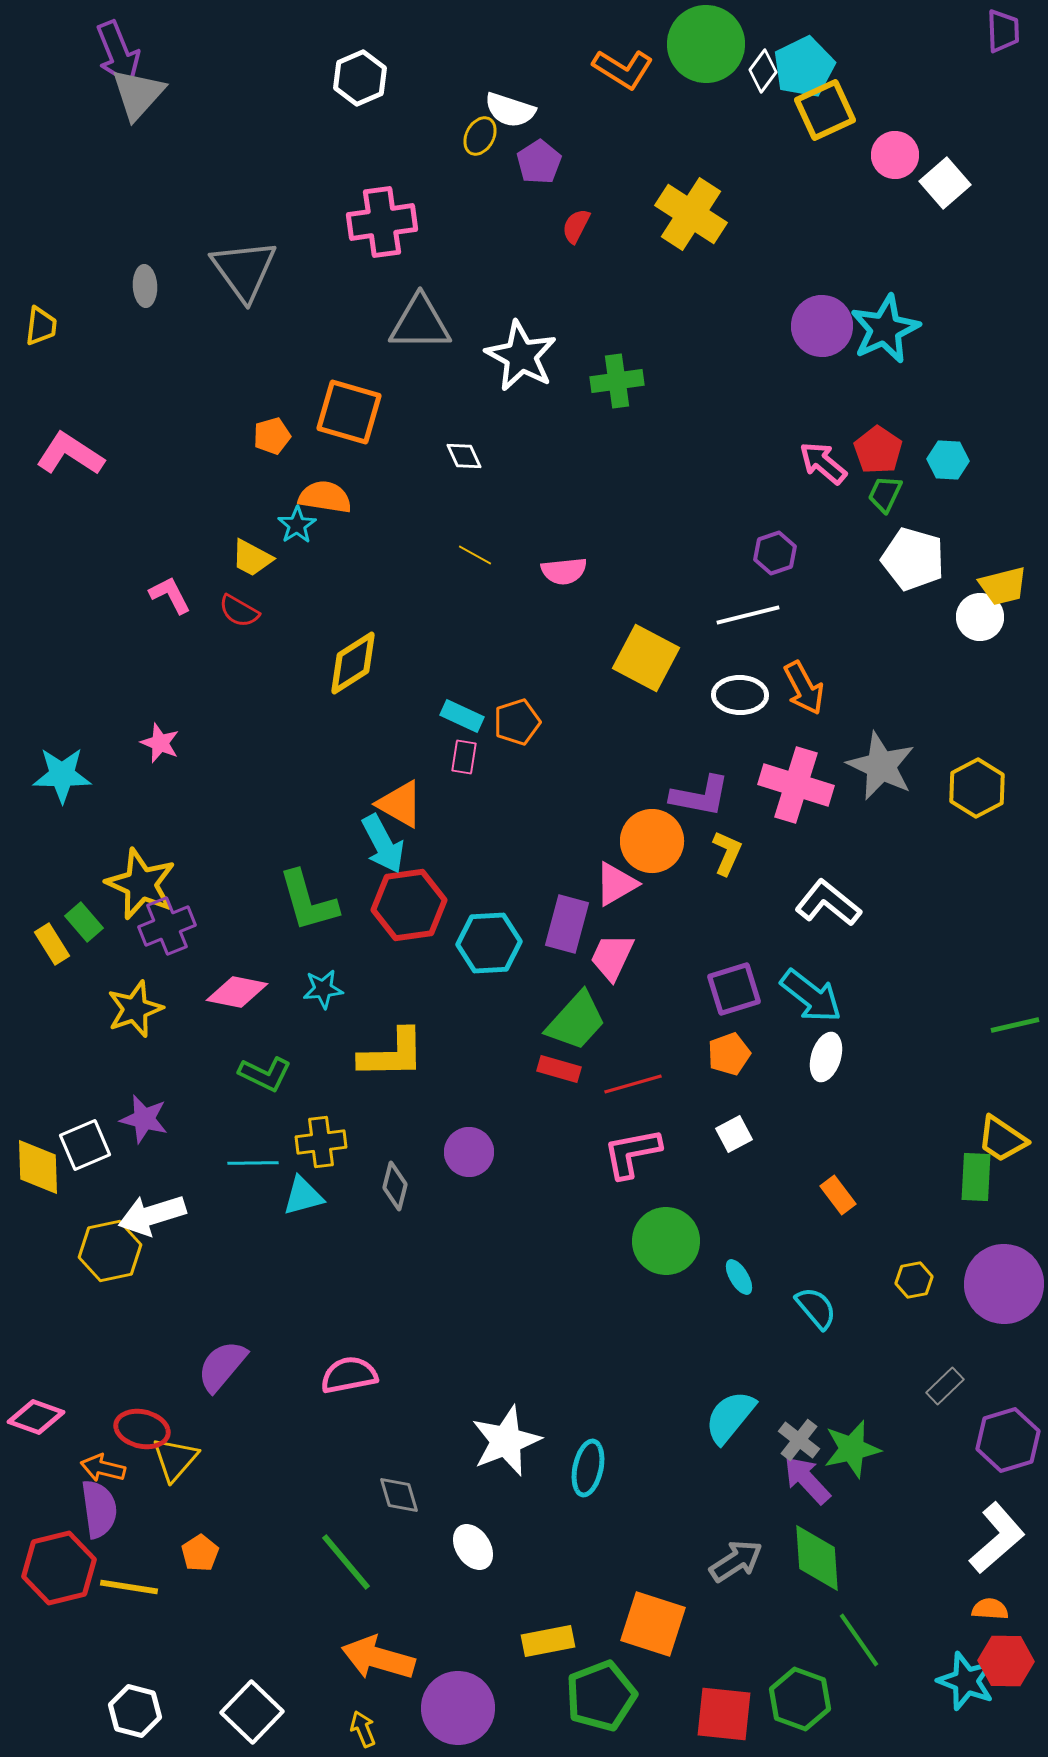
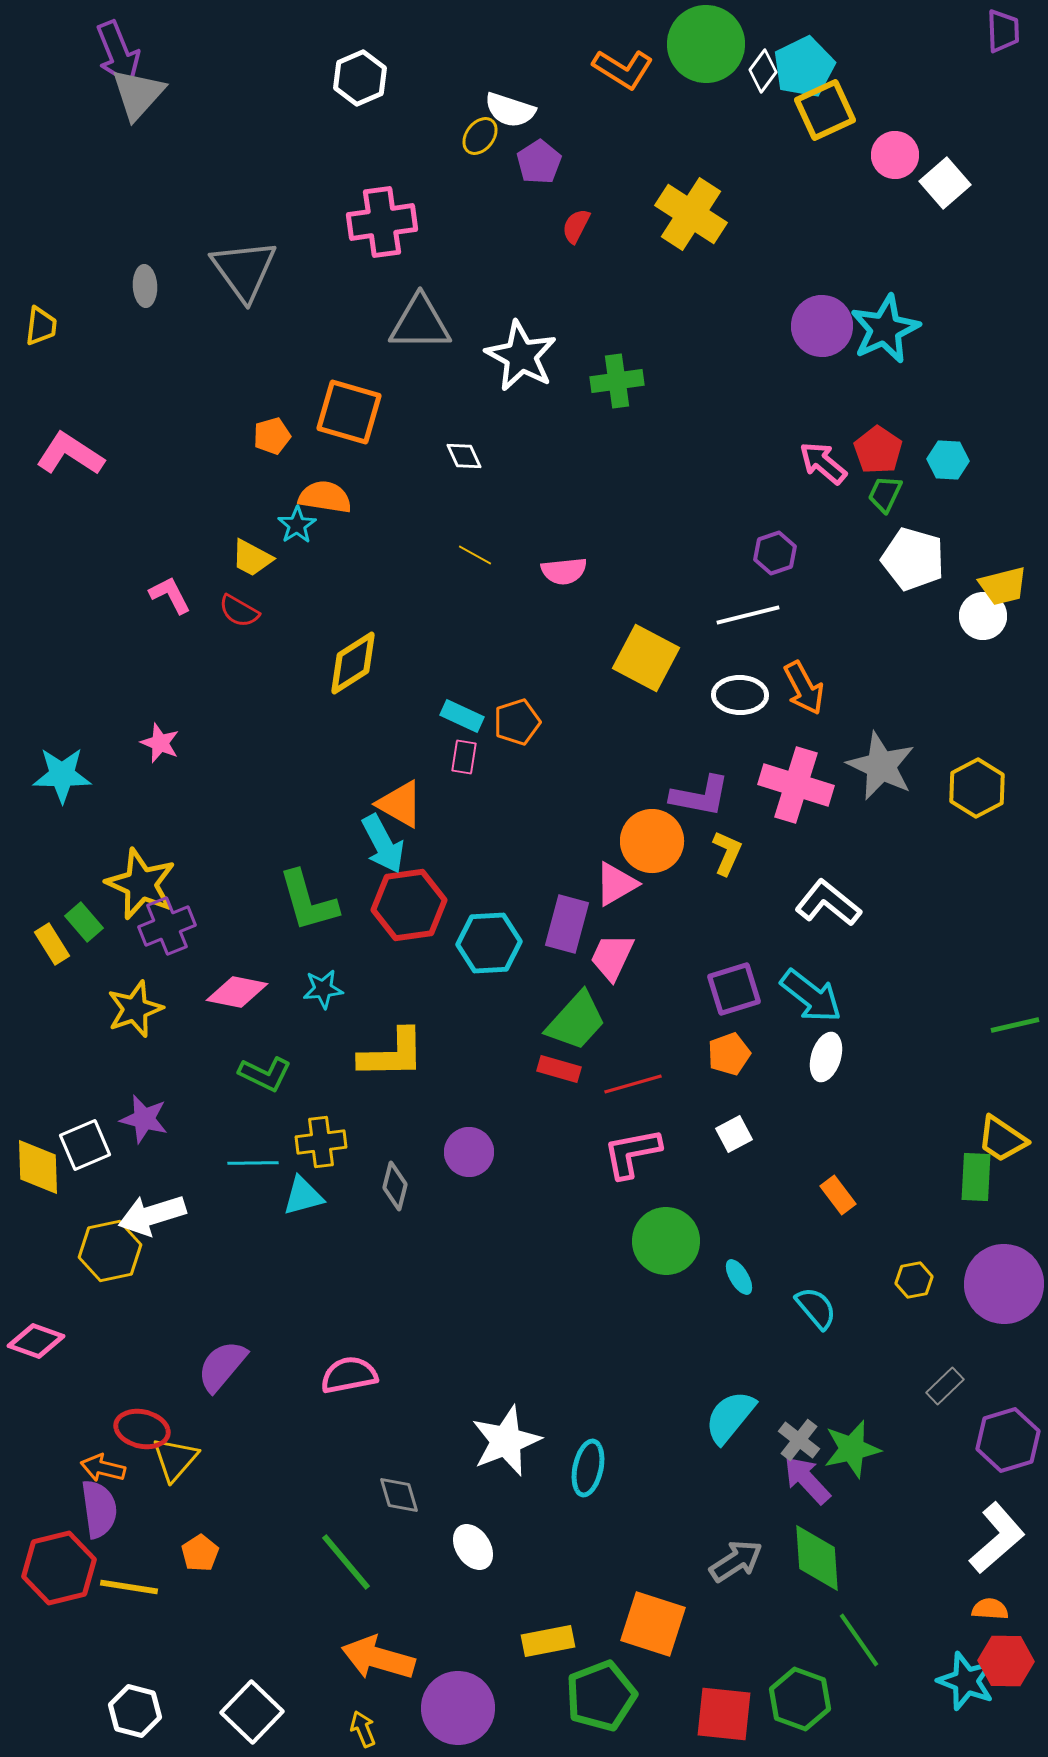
yellow ellipse at (480, 136): rotated 9 degrees clockwise
white circle at (980, 617): moved 3 px right, 1 px up
pink diamond at (36, 1417): moved 76 px up
